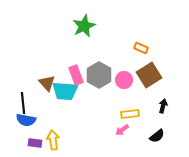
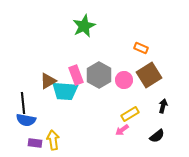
brown triangle: moved 1 px right, 2 px up; rotated 42 degrees clockwise
yellow rectangle: rotated 24 degrees counterclockwise
